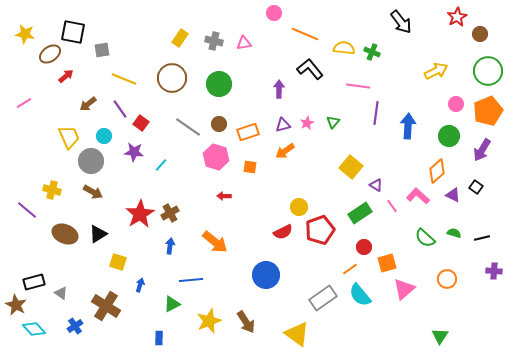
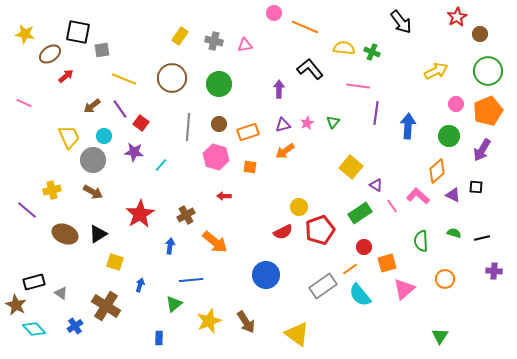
black square at (73, 32): moved 5 px right
orange line at (305, 34): moved 7 px up
yellow rectangle at (180, 38): moved 2 px up
pink triangle at (244, 43): moved 1 px right, 2 px down
pink line at (24, 103): rotated 56 degrees clockwise
brown arrow at (88, 104): moved 4 px right, 2 px down
gray line at (188, 127): rotated 60 degrees clockwise
gray circle at (91, 161): moved 2 px right, 1 px up
black square at (476, 187): rotated 32 degrees counterclockwise
yellow cross at (52, 190): rotated 30 degrees counterclockwise
brown cross at (170, 213): moved 16 px right, 2 px down
green semicircle at (425, 238): moved 4 px left, 3 px down; rotated 45 degrees clockwise
yellow square at (118, 262): moved 3 px left
orange circle at (447, 279): moved 2 px left
gray rectangle at (323, 298): moved 12 px up
green triangle at (172, 304): moved 2 px right; rotated 12 degrees counterclockwise
